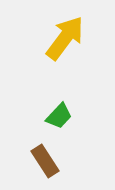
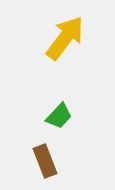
brown rectangle: rotated 12 degrees clockwise
